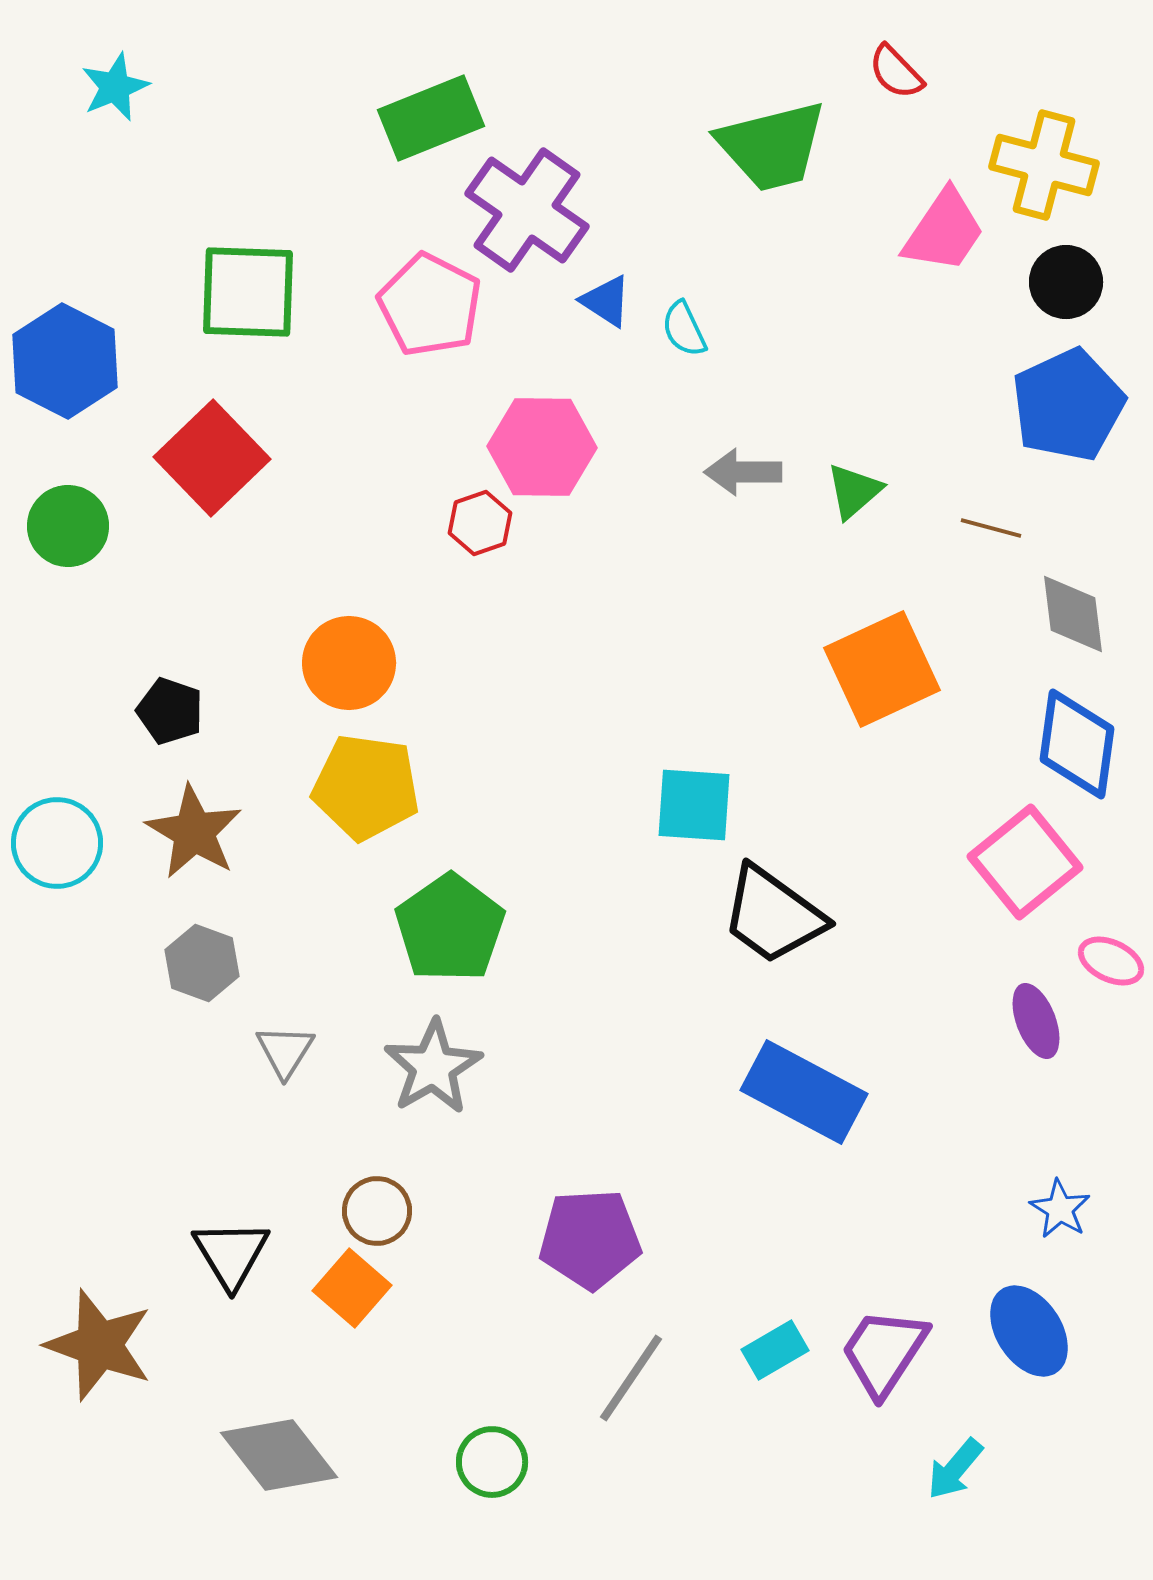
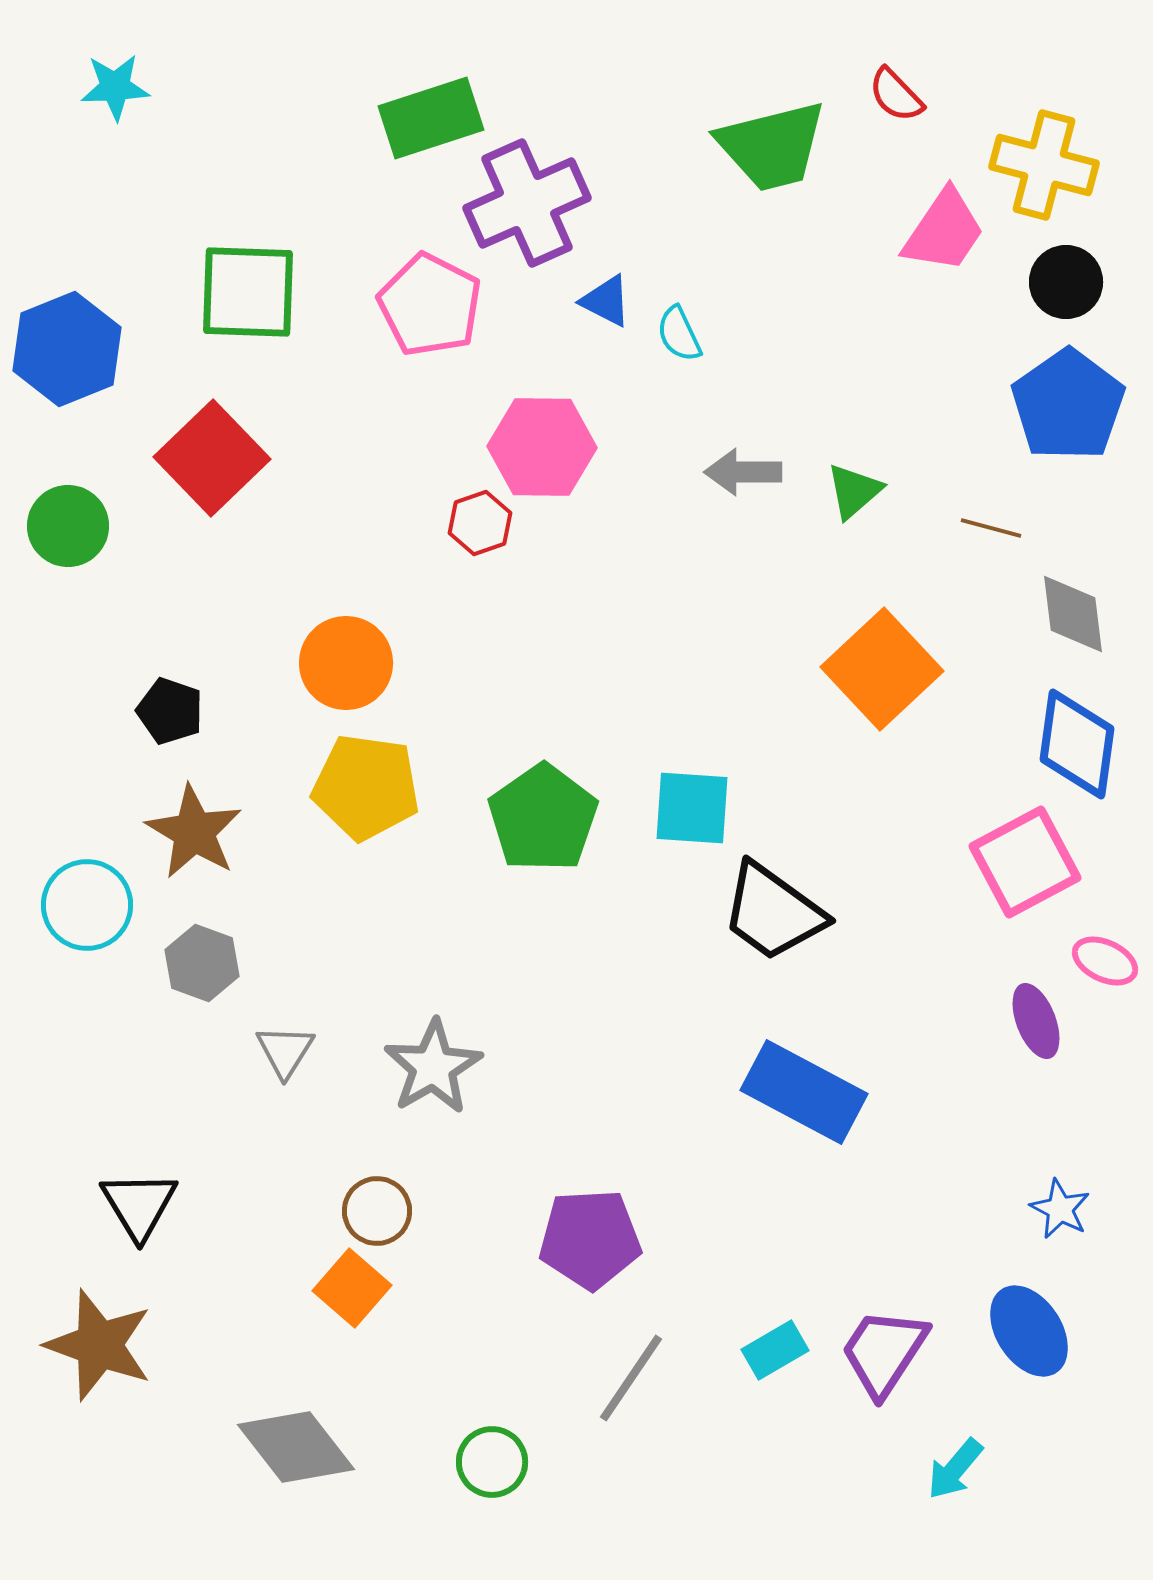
red semicircle at (896, 72): moved 23 px down
cyan star at (115, 87): rotated 20 degrees clockwise
green rectangle at (431, 118): rotated 4 degrees clockwise
purple cross at (527, 210): moved 7 px up; rotated 31 degrees clockwise
blue triangle at (606, 301): rotated 6 degrees counterclockwise
cyan semicircle at (684, 329): moved 5 px left, 5 px down
blue hexagon at (65, 361): moved 2 px right, 12 px up; rotated 11 degrees clockwise
blue pentagon at (1068, 405): rotated 10 degrees counterclockwise
orange circle at (349, 663): moved 3 px left
orange square at (882, 669): rotated 18 degrees counterclockwise
cyan square at (694, 805): moved 2 px left, 3 px down
cyan circle at (57, 843): moved 30 px right, 62 px down
pink square at (1025, 862): rotated 11 degrees clockwise
black trapezoid at (773, 915): moved 3 px up
green pentagon at (450, 928): moved 93 px right, 110 px up
pink ellipse at (1111, 961): moved 6 px left
blue star at (1060, 1209): rotated 4 degrees counterclockwise
black triangle at (231, 1254): moved 92 px left, 49 px up
gray diamond at (279, 1455): moved 17 px right, 8 px up
